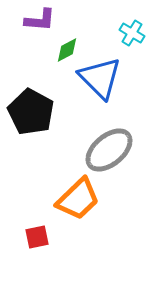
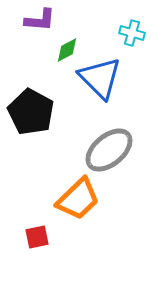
cyan cross: rotated 15 degrees counterclockwise
